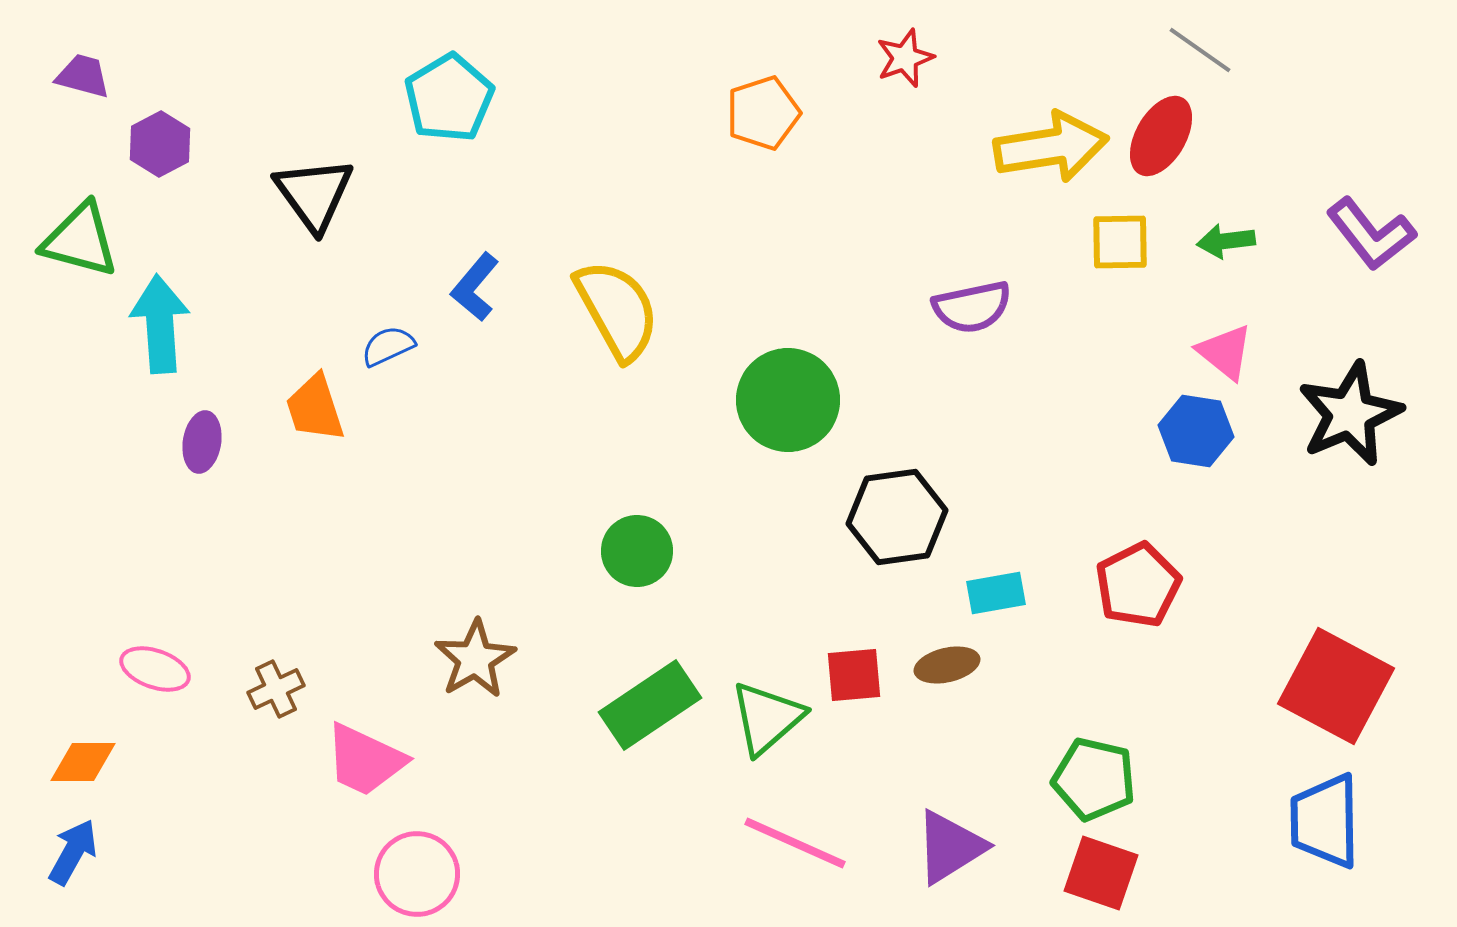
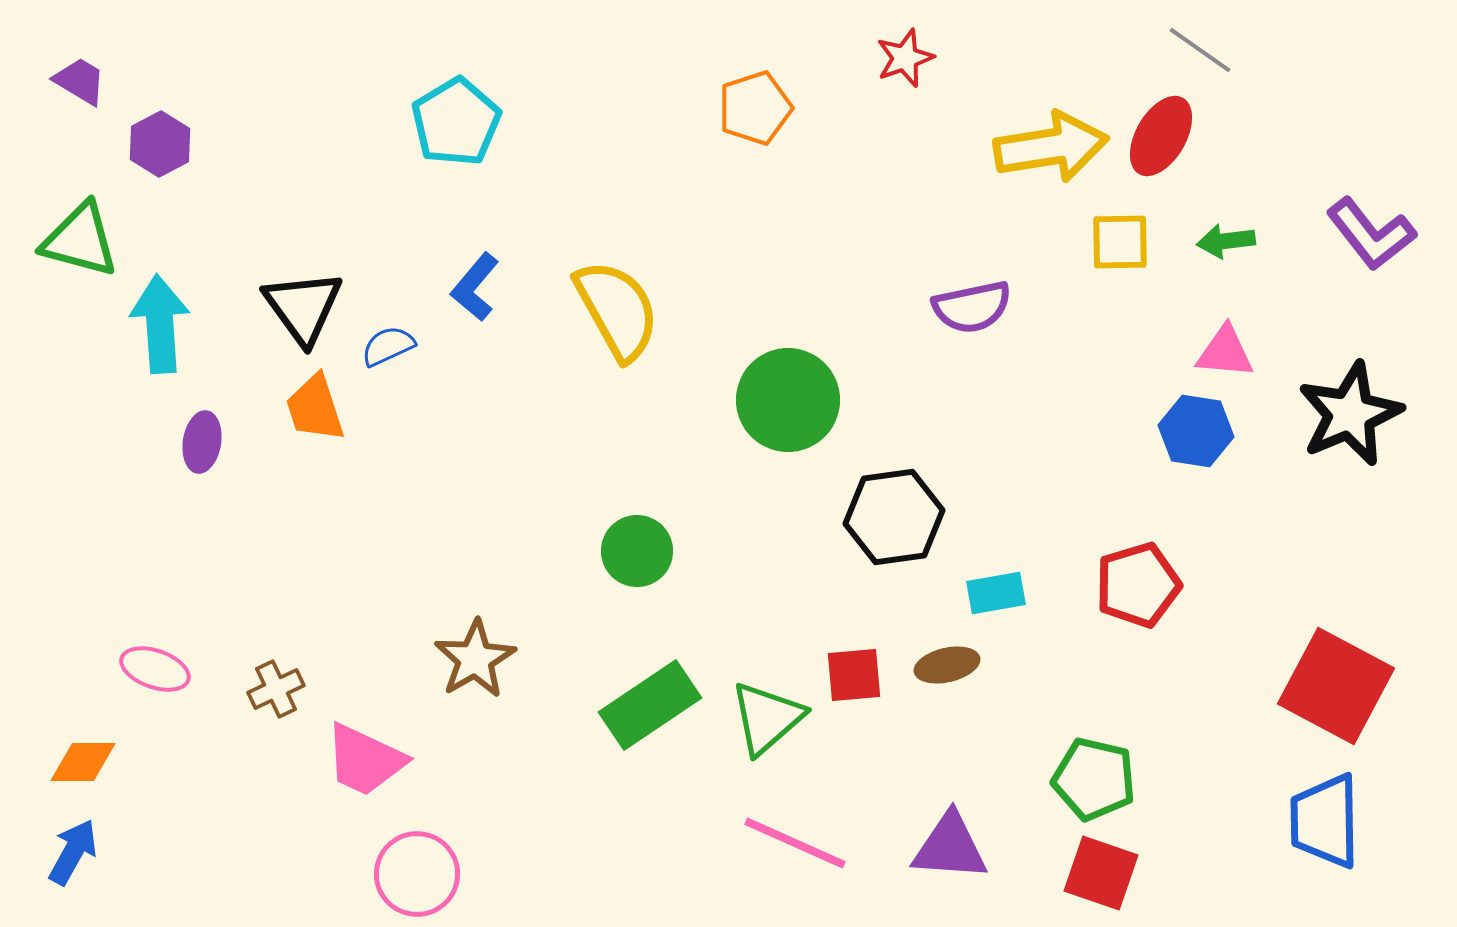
purple trapezoid at (83, 76): moved 3 px left, 5 px down; rotated 16 degrees clockwise
cyan pentagon at (449, 98): moved 7 px right, 24 px down
orange pentagon at (763, 113): moved 8 px left, 5 px up
black triangle at (314, 194): moved 11 px left, 113 px down
pink triangle at (1225, 352): rotated 34 degrees counterclockwise
black hexagon at (897, 517): moved 3 px left
red pentagon at (1138, 585): rotated 10 degrees clockwise
purple triangle at (950, 847): rotated 36 degrees clockwise
